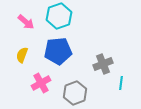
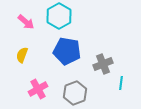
cyan hexagon: rotated 10 degrees counterclockwise
blue pentagon: moved 9 px right; rotated 16 degrees clockwise
pink cross: moved 3 px left, 6 px down
